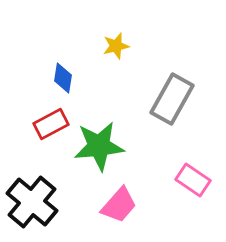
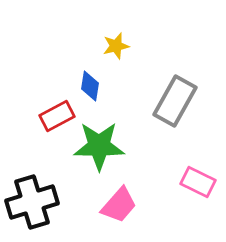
blue diamond: moved 27 px right, 8 px down
gray rectangle: moved 3 px right, 2 px down
red rectangle: moved 6 px right, 8 px up
green star: rotated 6 degrees clockwise
pink rectangle: moved 5 px right, 2 px down; rotated 8 degrees counterclockwise
black cross: rotated 33 degrees clockwise
